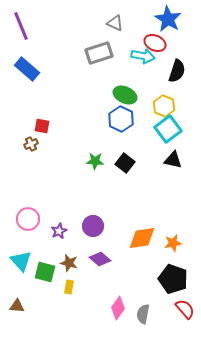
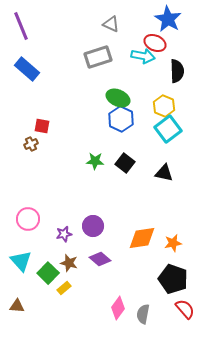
gray triangle: moved 4 px left, 1 px down
gray rectangle: moved 1 px left, 4 px down
black semicircle: rotated 20 degrees counterclockwise
green ellipse: moved 7 px left, 3 px down
black triangle: moved 9 px left, 13 px down
purple star: moved 5 px right, 3 px down; rotated 14 degrees clockwise
green square: moved 3 px right, 1 px down; rotated 30 degrees clockwise
yellow rectangle: moved 5 px left, 1 px down; rotated 40 degrees clockwise
